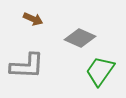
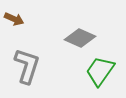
brown arrow: moved 19 px left
gray L-shape: rotated 75 degrees counterclockwise
